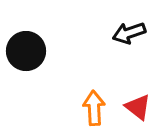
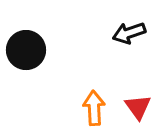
black circle: moved 1 px up
red triangle: rotated 16 degrees clockwise
